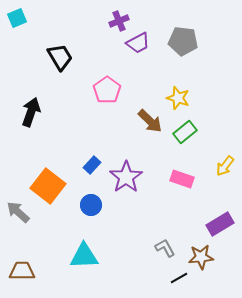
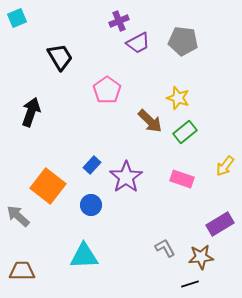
gray arrow: moved 4 px down
black line: moved 11 px right, 6 px down; rotated 12 degrees clockwise
